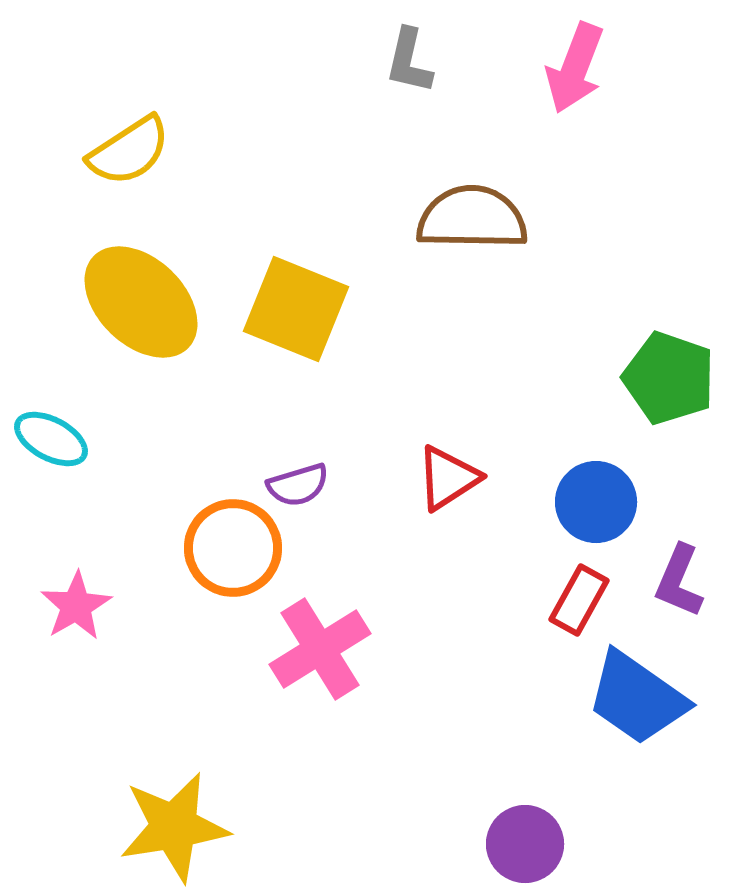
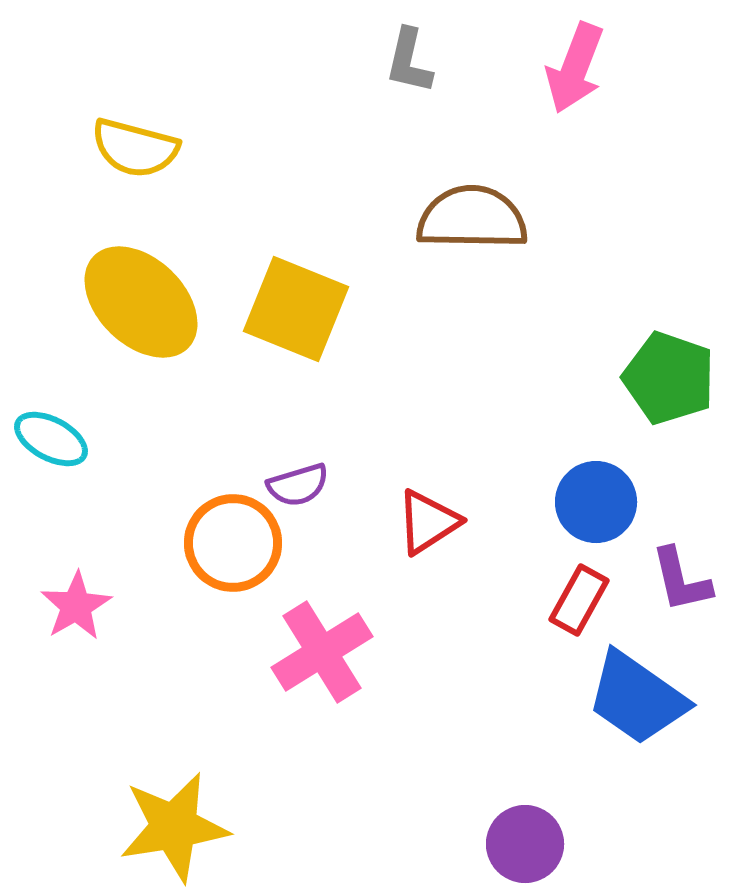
yellow semicircle: moved 6 px right, 3 px up; rotated 48 degrees clockwise
red triangle: moved 20 px left, 44 px down
orange circle: moved 5 px up
purple L-shape: moved 2 px right, 1 px up; rotated 36 degrees counterclockwise
pink cross: moved 2 px right, 3 px down
